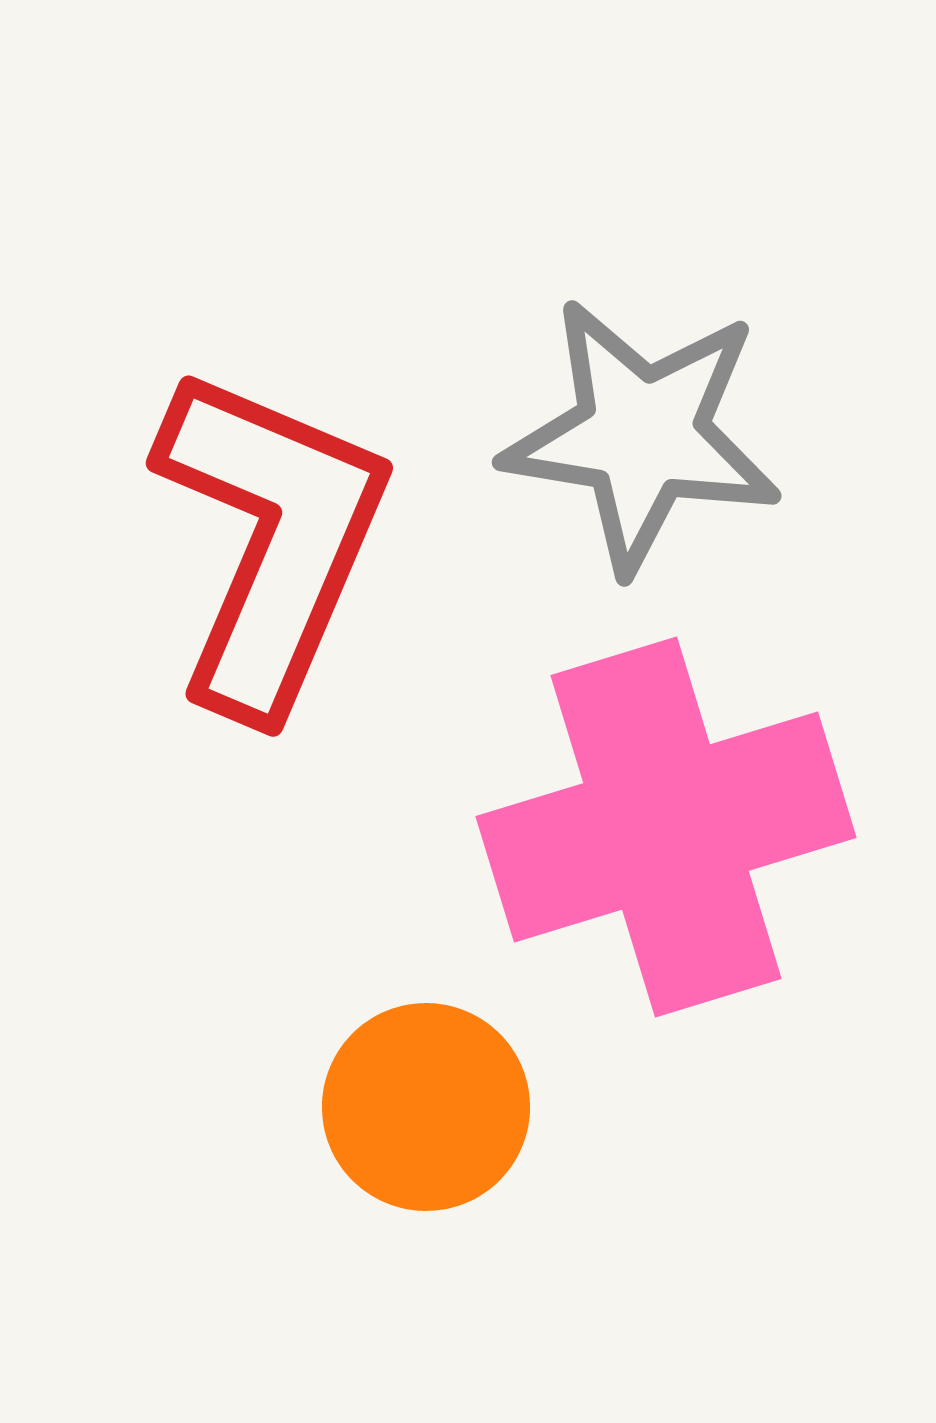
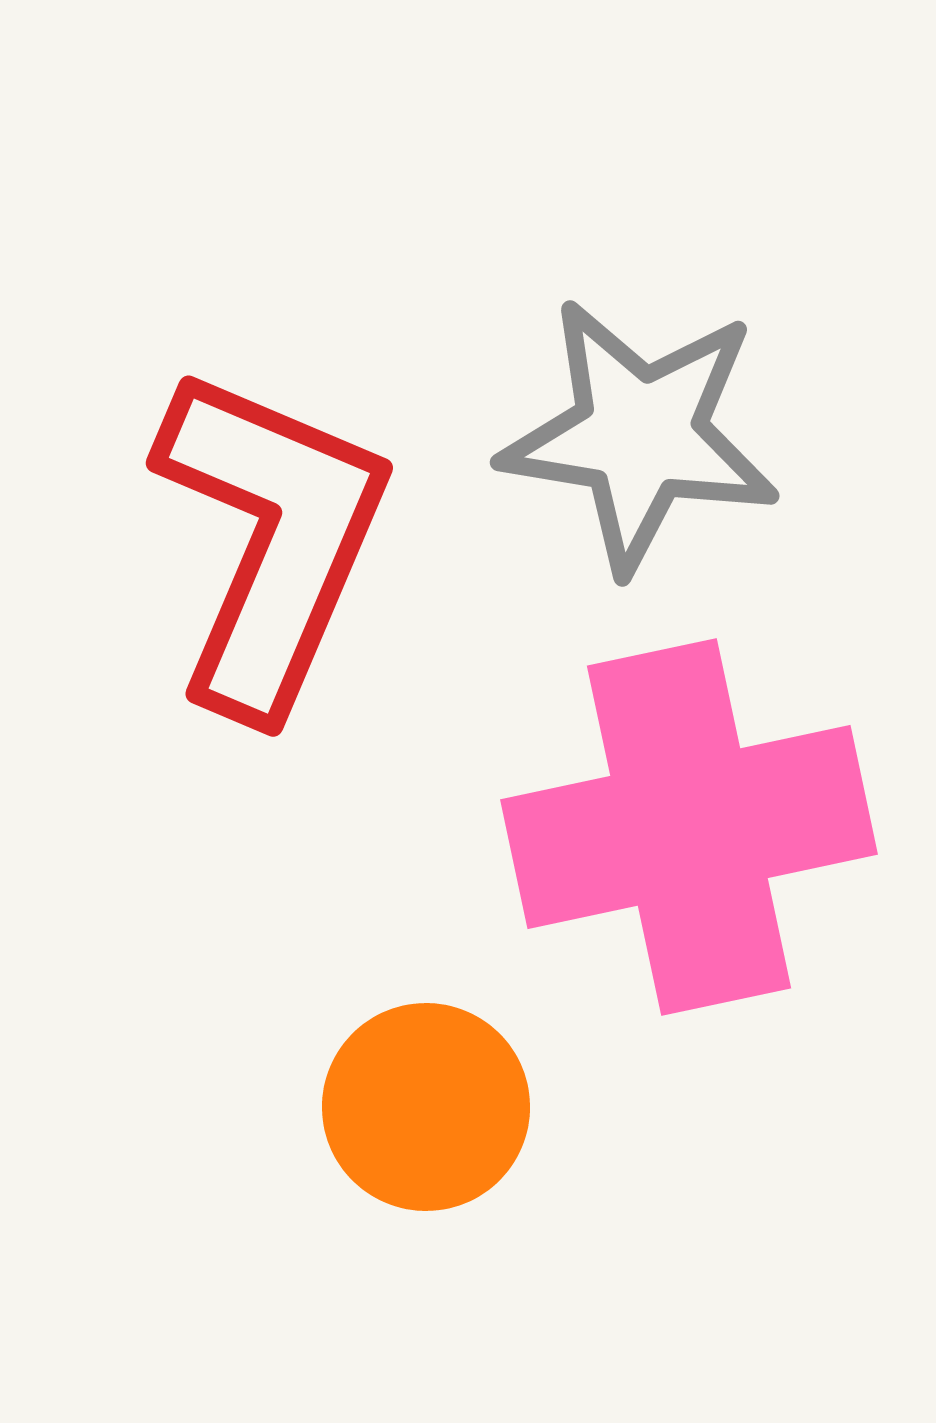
gray star: moved 2 px left
pink cross: moved 23 px right; rotated 5 degrees clockwise
